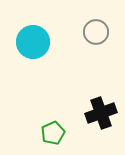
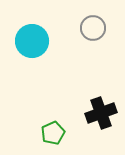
gray circle: moved 3 px left, 4 px up
cyan circle: moved 1 px left, 1 px up
